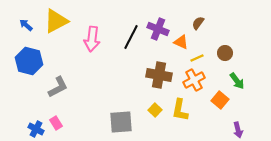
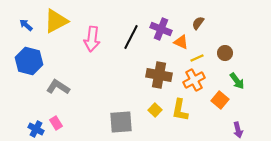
purple cross: moved 3 px right
gray L-shape: rotated 120 degrees counterclockwise
